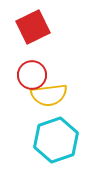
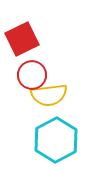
red square: moved 11 px left, 12 px down
cyan hexagon: rotated 9 degrees counterclockwise
